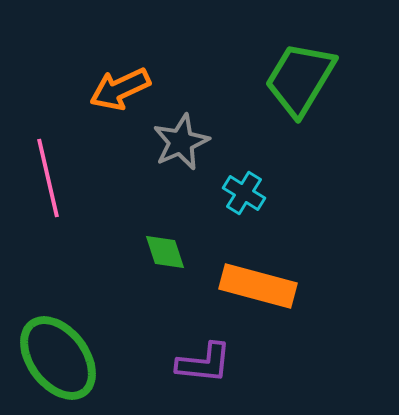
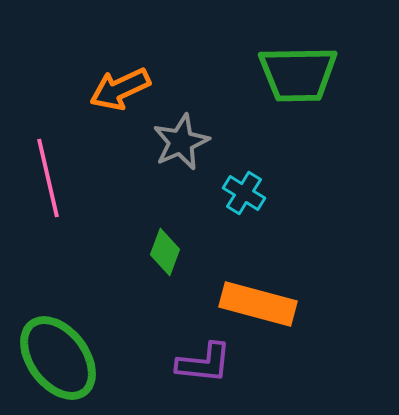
green trapezoid: moved 2 px left, 5 px up; rotated 122 degrees counterclockwise
green diamond: rotated 39 degrees clockwise
orange rectangle: moved 18 px down
